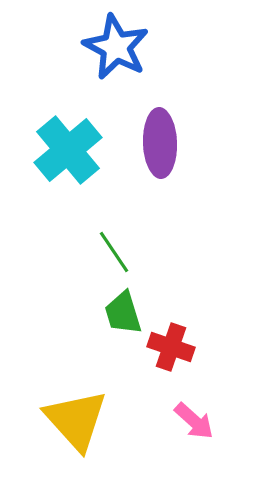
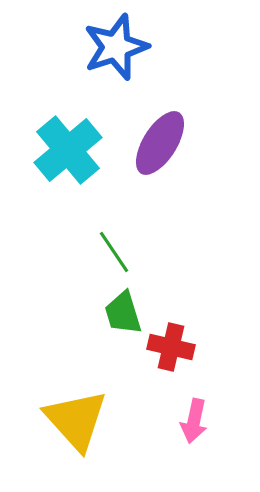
blue star: rotated 26 degrees clockwise
purple ellipse: rotated 34 degrees clockwise
red cross: rotated 6 degrees counterclockwise
pink arrow: rotated 60 degrees clockwise
